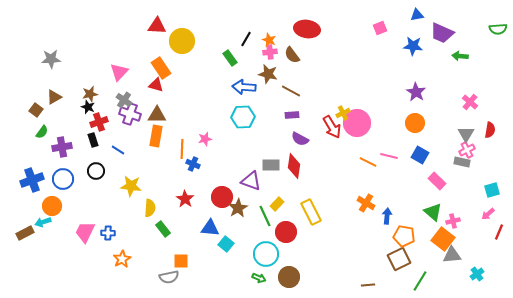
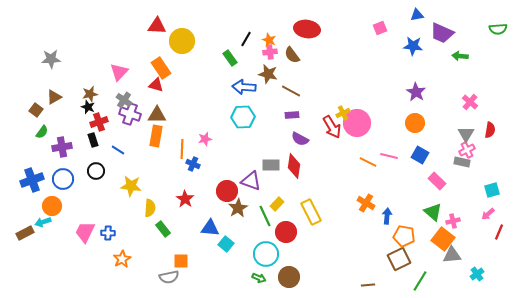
red circle at (222, 197): moved 5 px right, 6 px up
